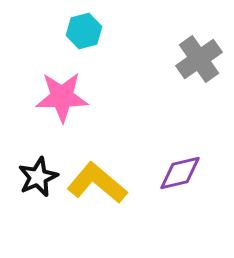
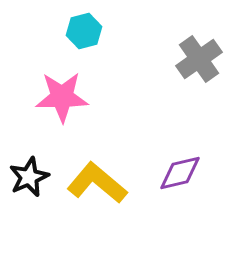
black star: moved 9 px left
